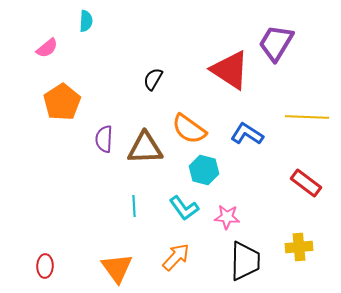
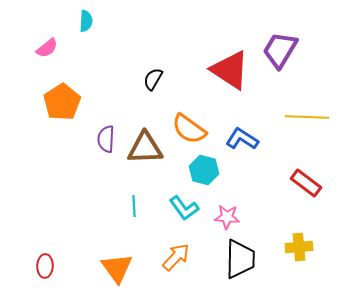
purple trapezoid: moved 4 px right, 7 px down
blue L-shape: moved 5 px left, 5 px down
purple semicircle: moved 2 px right
black trapezoid: moved 5 px left, 2 px up
